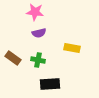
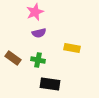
pink star: rotated 30 degrees counterclockwise
black rectangle: rotated 12 degrees clockwise
